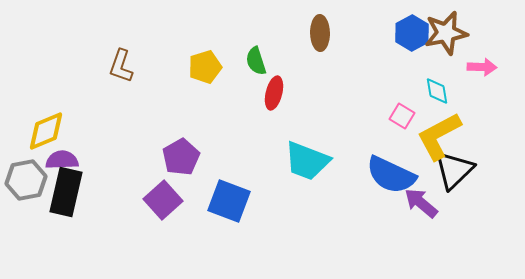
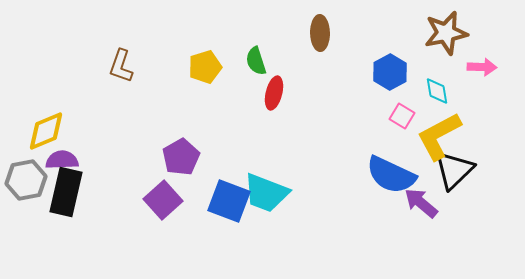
blue hexagon: moved 22 px left, 39 px down
cyan trapezoid: moved 41 px left, 32 px down
